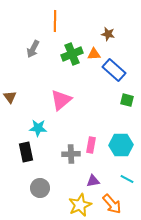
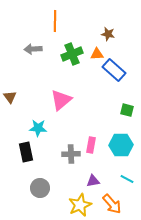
gray arrow: rotated 60 degrees clockwise
orange triangle: moved 3 px right
green square: moved 10 px down
